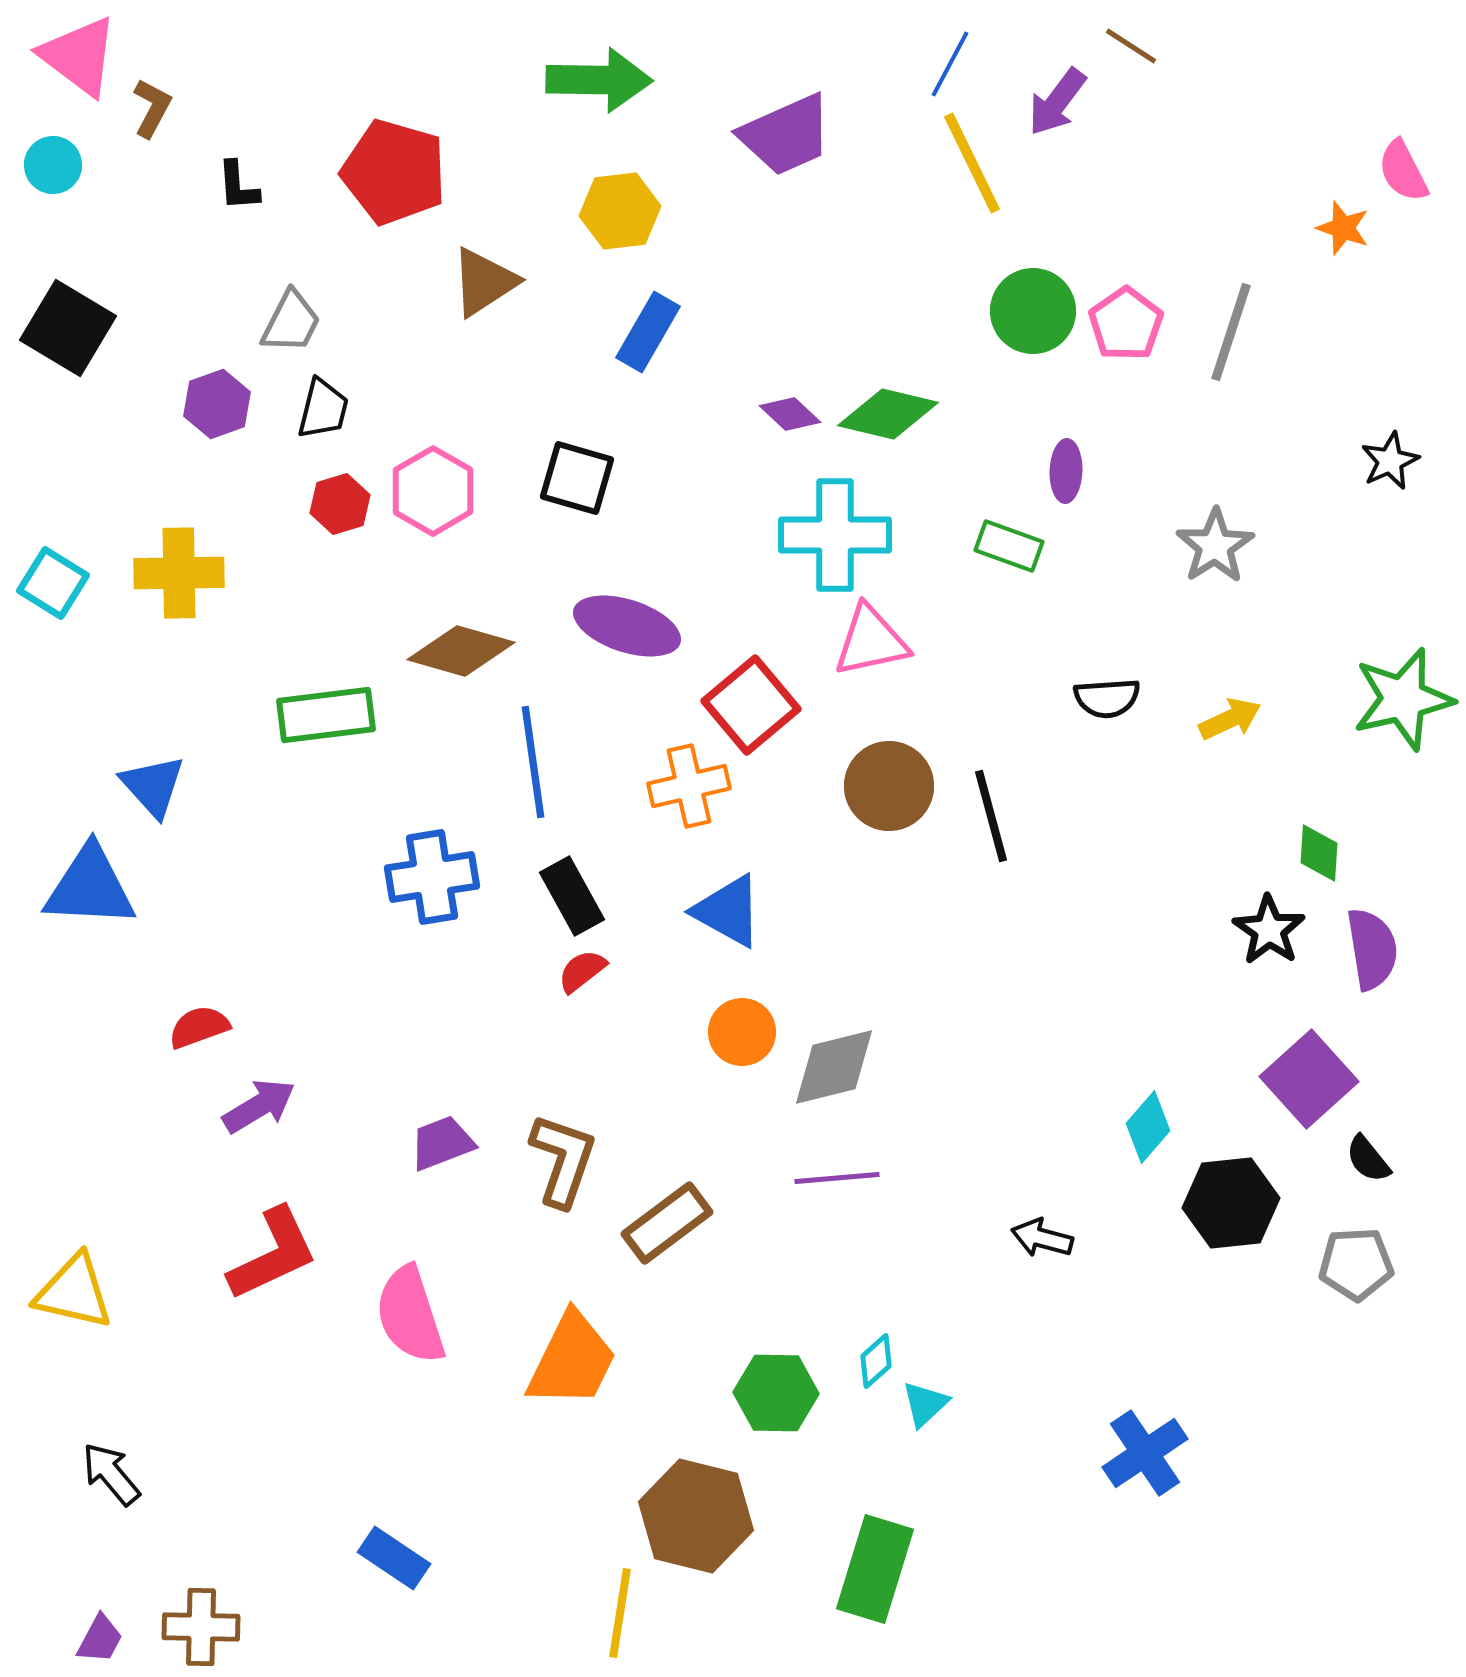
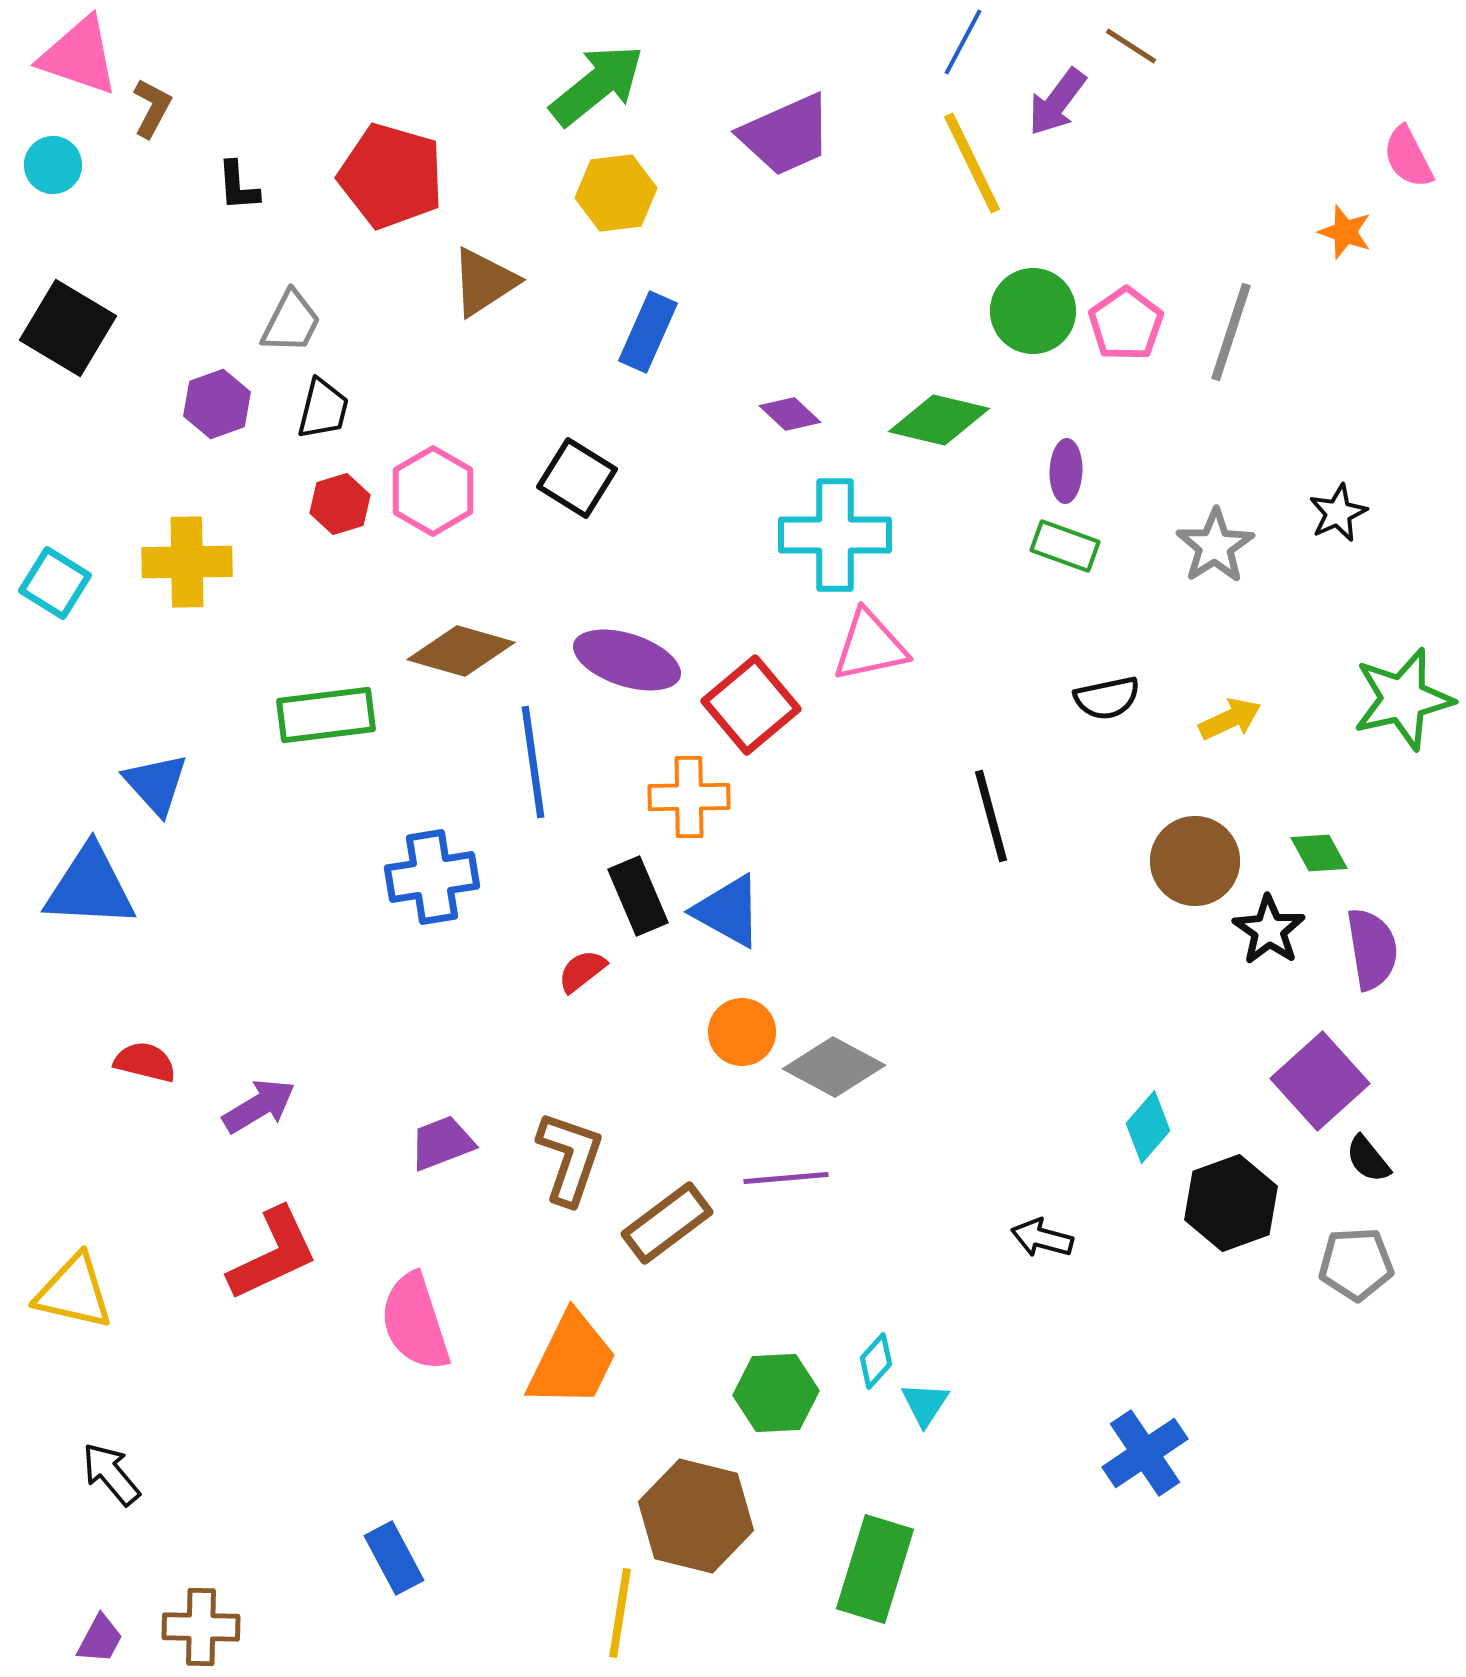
pink triangle at (79, 56): rotated 18 degrees counterclockwise
blue line at (950, 64): moved 13 px right, 22 px up
green arrow at (599, 80): moved 2 px left, 5 px down; rotated 40 degrees counterclockwise
pink semicircle at (1403, 171): moved 5 px right, 14 px up
red pentagon at (394, 172): moved 3 px left, 4 px down
yellow hexagon at (620, 211): moved 4 px left, 18 px up
orange star at (1343, 228): moved 2 px right, 4 px down
blue rectangle at (648, 332): rotated 6 degrees counterclockwise
green diamond at (888, 414): moved 51 px right, 6 px down
black star at (1390, 461): moved 52 px left, 52 px down
black square at (577, 478): rotated 16 degrees clockwise
green rectangle at (1009, 546): moved 56 px right
yellow cross at (179, 573): moved 8 px right, 11 px up
cyan square at (53, 583): moved 2 px right
purple ellipse at (627, 626): moved 34 px down
pink triangle at (871, 641): moved 1 px left, 5 px down
black semicircle at (1107, 698): rotated 8 degrees counterclockwise
blue triangle at (153, 786): moved 3 px right, 2 px up
orange cross at (689, 786): moved 11 px down; rotated 12 degrees clockwise
brown circle at (889, 786): moved 306 px right, 75 px down
green diamond at (1319, 853): rotated 32 degrees counterclockwise
black rectangle at (572, 896): moved 66 px right; rotated 6 degrees clockwise
red semicircle at (199, 1027): moved 54 px left, 35 px down; rotated 34 degrees clockwise
gray diamond at (834, 1067): rotated 42 degrees clockwise
purple square at (1309, 1079): moved 11 px right, 2 px down
brown L-shape at (563, 1160): moved 7 px right, 2 px up
purple line at (837, 1178): moved 51 px left
black hexagon at (1231, 1203): rotated 14 degrees counterclockwise
pink semicircle at (410, 1315): moved 5 px right, 7 px down
cyan diamond at (876, 1361): rotated 6 degrees counterclockwise
green hexagon at (776, 1393): rotated 4 degrees counterclockwise
cyan triangle at (925, 1404): rotated 14 degrees counterclockwise
blue rectangle at (394, 1558): rotated 28 degrees clockwise
